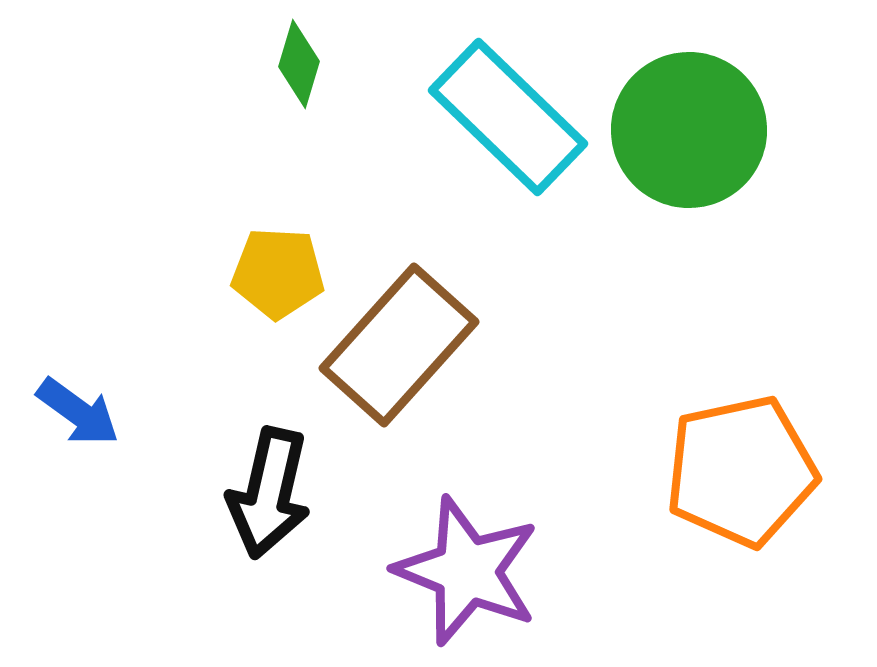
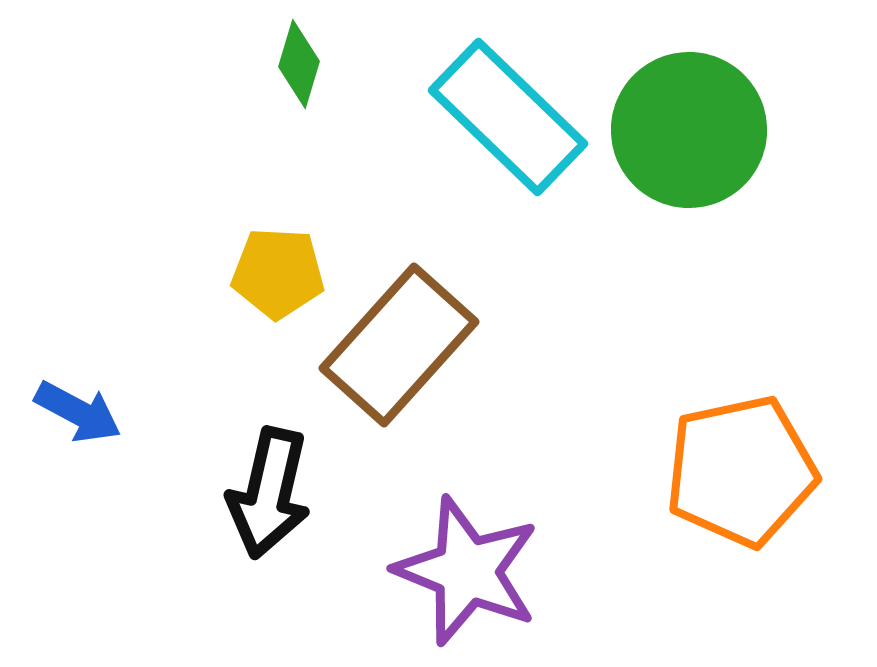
blue arrow: rotated 8 degrees counterclockwise
